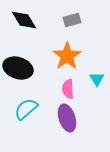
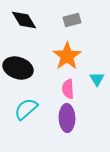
purple ellipse: rotated 16 degrees clockwise
